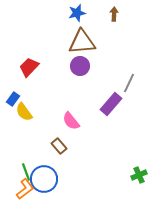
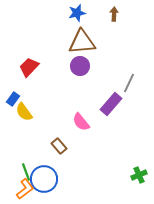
pink semicircle: moved 10 px right, 1 px down
